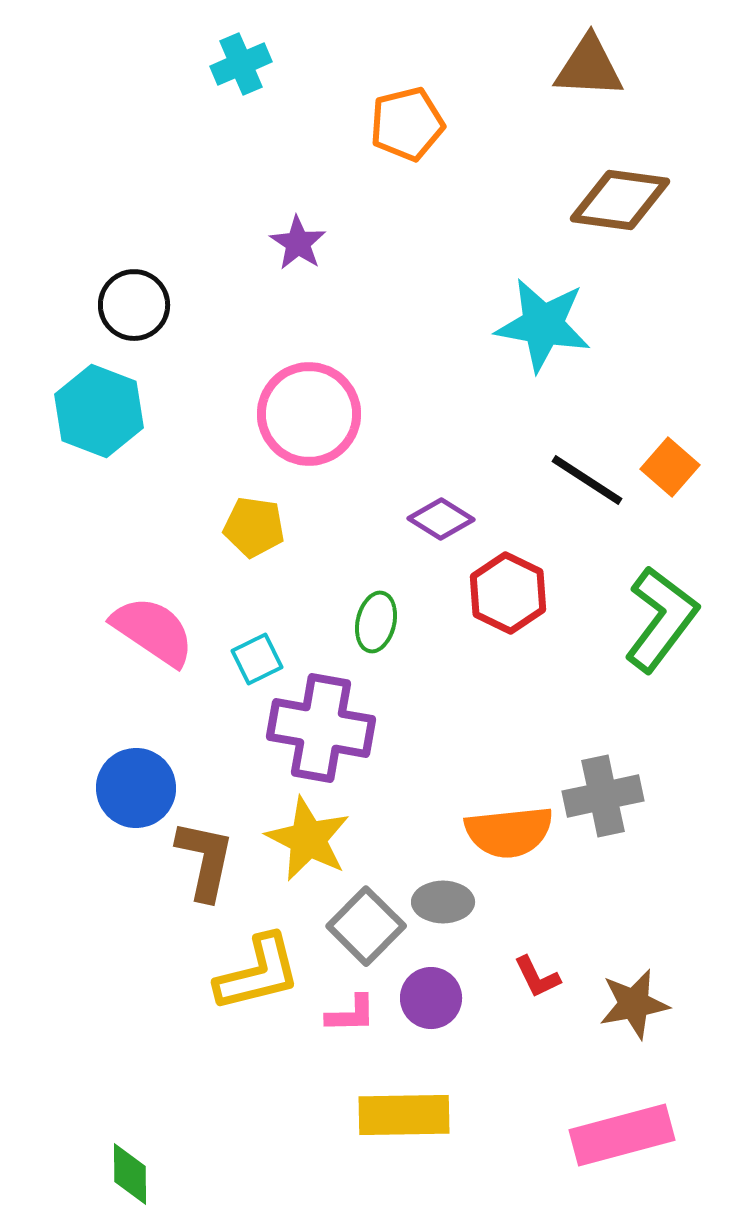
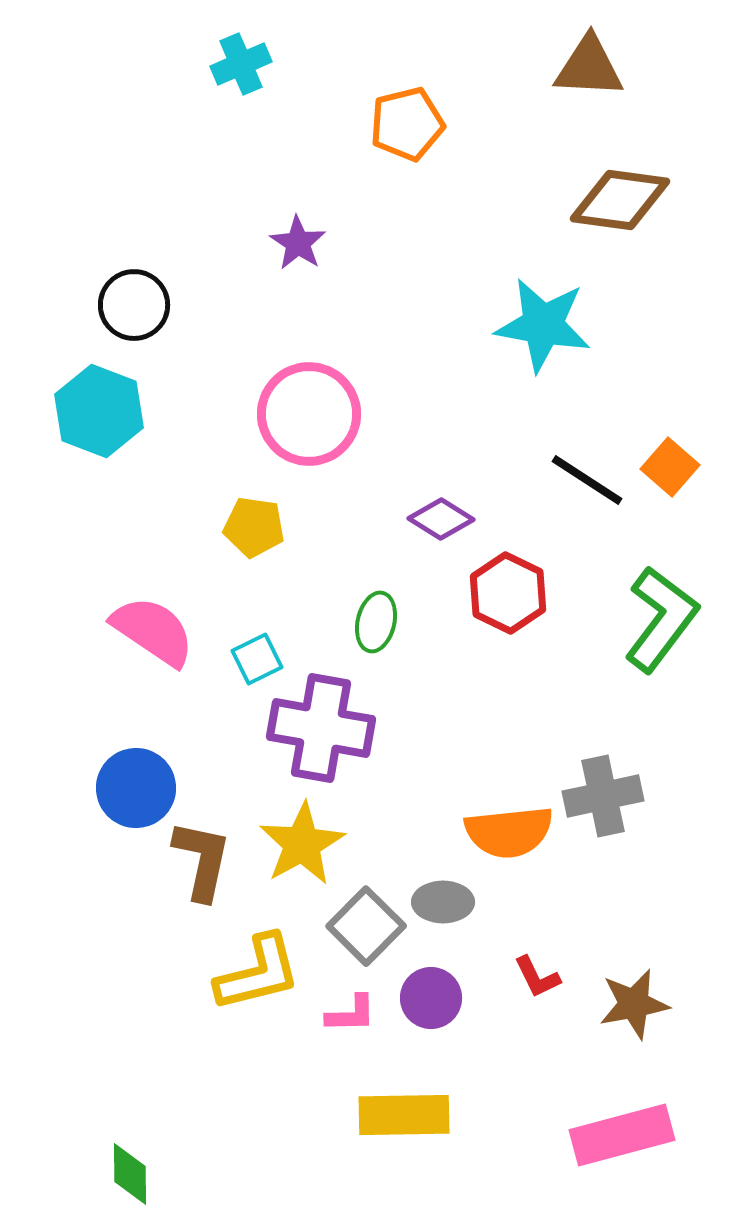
yellow star: moved 6 px left, 5 px down; rotated 16 degrees clockwise
brown L-shape: moved 3 px left
